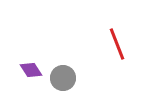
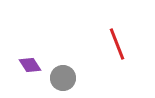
purple diamond: moved 1 px left, 5 px up
